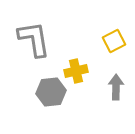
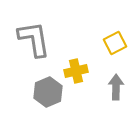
yellow square: moved 1 px right, 2 px down
gray hexagon: moved 3 px left; rotated 16 degrees counterclockwise
